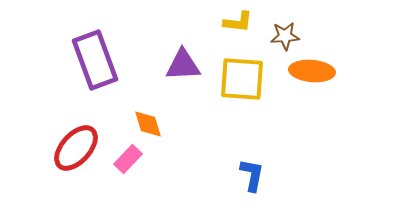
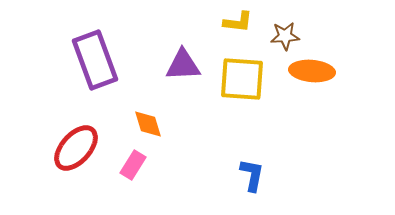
pink rectangle: moved 5 px right, 6 px down; rotated 12 degrees counterclockwise
